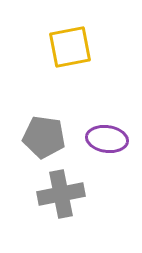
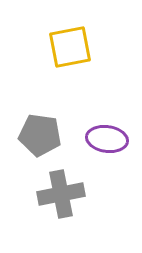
gray pentagon: moved 4 px left, 2 px up
